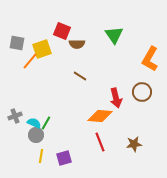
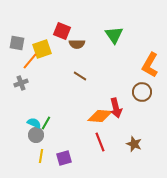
orange L-shape: moved 6 px down
red arrow: moved 10 px down
gray cross: moved 6 px right, 33 px up
brown star: rotated 28 degrees clockwise
